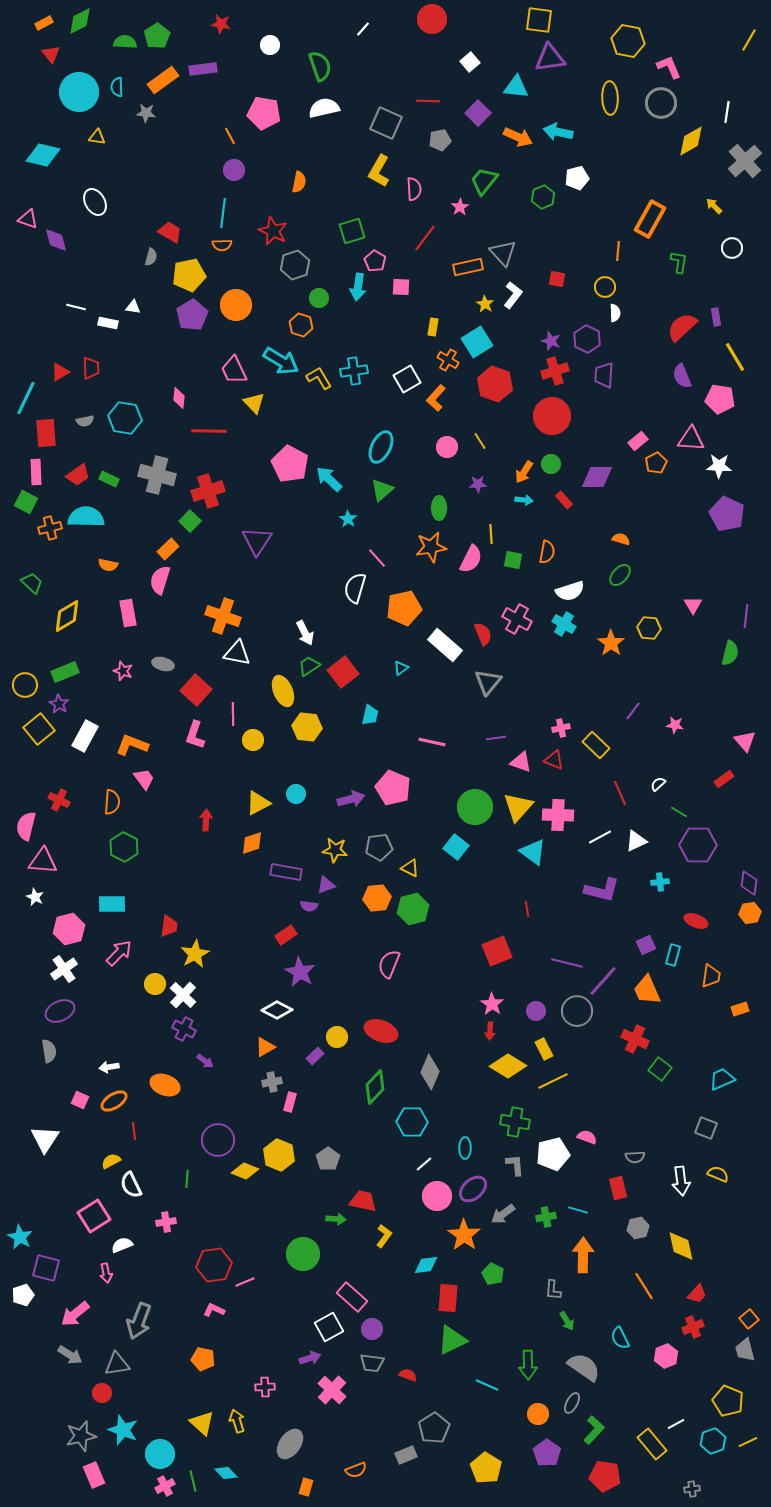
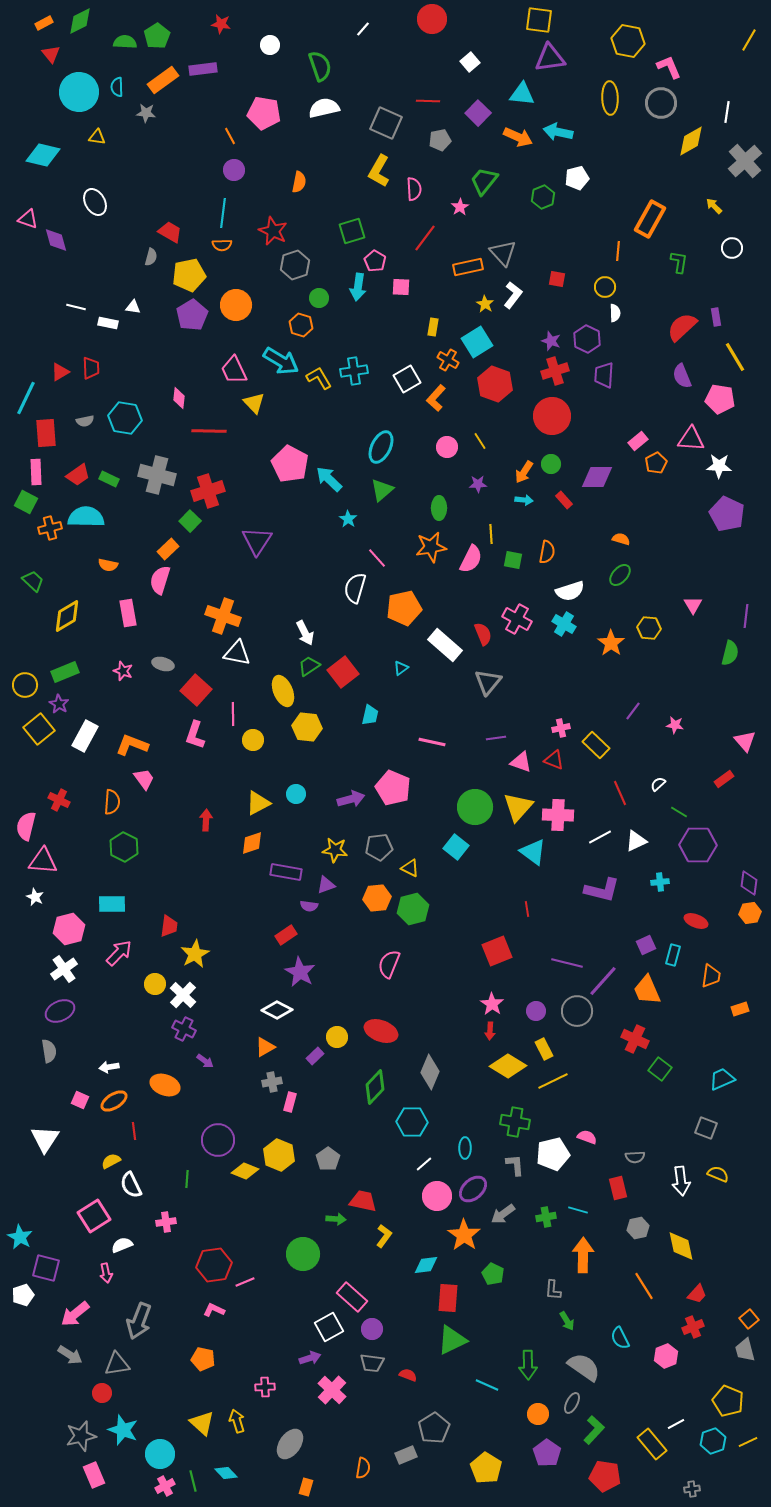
cyan triangle at (516, 87): moved 6 px right, 7 px down
green trapezoid at (32, 583): moved 1 px right, 2 px up
orange semicircle at (356, 1470): moved 7 px right, 2 px up; rotated 60 degrees counterclockwise
